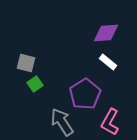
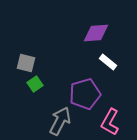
purple diamond: moved 10 px left
purple pentagon: rotated 16 degrees clockwise
gray arrow: moved 2 px left, 1 px up; rotated 60 degrees clockwise
